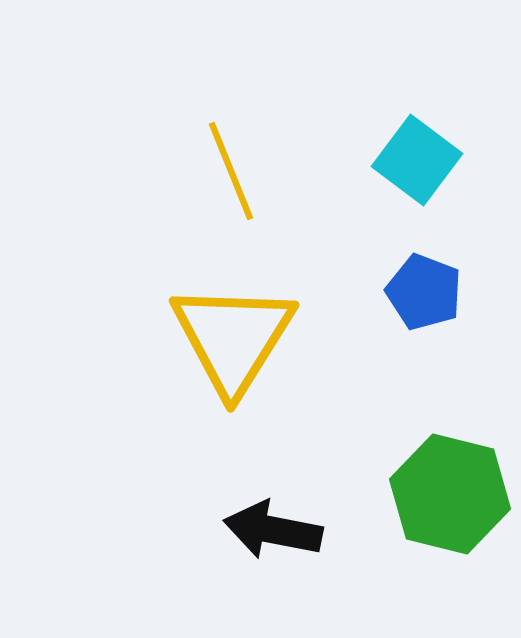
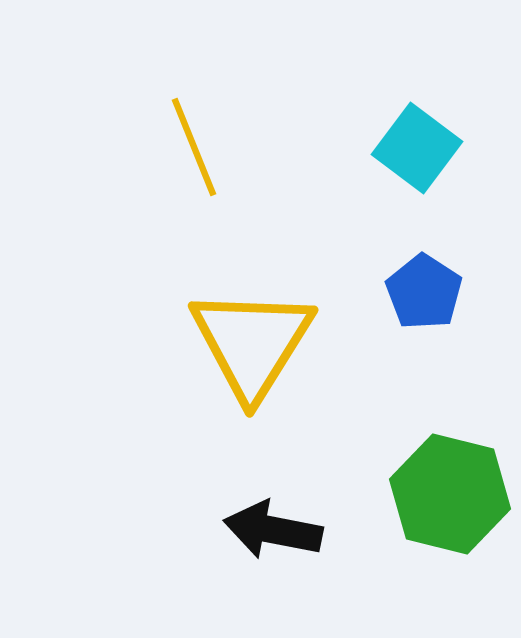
cyan square: moved 12 px up
yellow line: moved 37 px left, 24 px up
blue pentagon: rotated 12 degrees clockwise
yellow triangle: moved 19 px right, 5 px down
